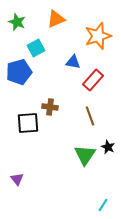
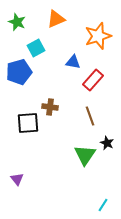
black star: moved 1 px left, 4 px up
